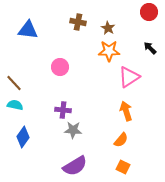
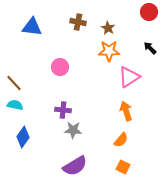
blue triangle: moved 4 px right, 3 px up
